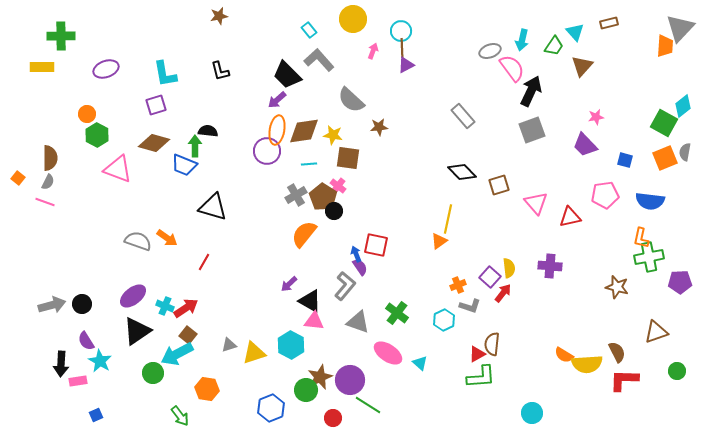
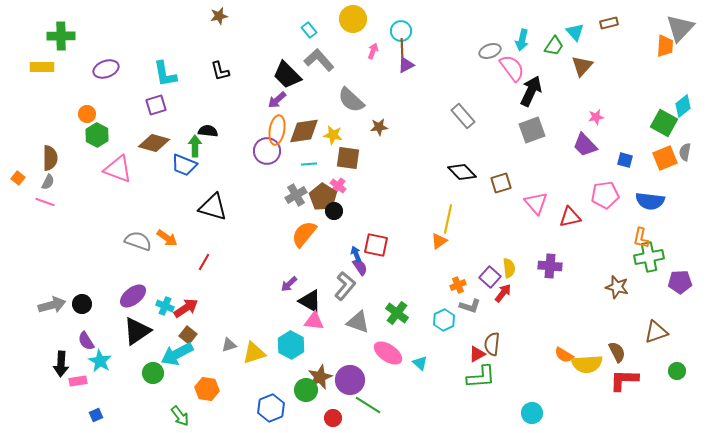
brown square at (499, 185): moved 2 px right, 2 px up
